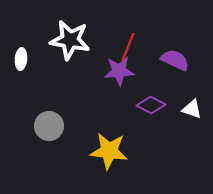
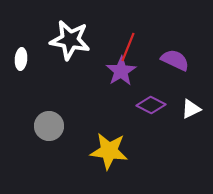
purple star: moved 2 px right; rotated 28 degrees counterclockwise
white triangle: moved 1 px left; rotated 45 degrees counterclockwise
